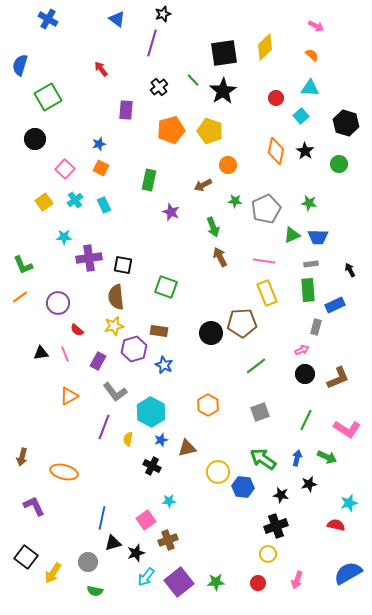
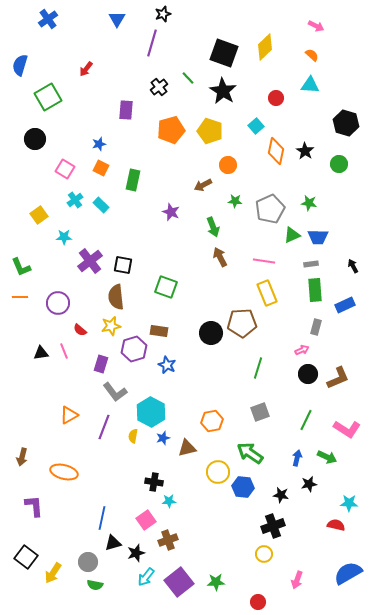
blue cross at (48, 19): rotated 24 degrees clockwise
blue triangle at (117, 19): rotated 24 degrees clockwise
black square at (224, 53): rotated 28 degrees clockwise
red arrow at (101, 69): moved 15 px left; rotated 105 degrees counterclockwise
green line at (193, 80): moved 5 px left, 2 px up
cyan triangle at (310, 88): moved 3 px up
black star at (223, 91): rotated 8 degrees counterclockwise
cyan square at (301, 116): moved 45 px left, 10 px down
pink square at (65, 169): rotated 12 degrees counterclockwise
green rectangle at (149, 180): moved 16 px left
yellow square at (44, 202): moved 5 px left, 13 px down
cyan rectangle at (104, 205): moved 3 px left; rotated 21 degrees counterclockwise
gray pentagon at (266, 209): moved 4 px right
purple cross at (89, 258): moved 1 px right, 3 px down; rotated 30 degrees counterclockwise
green L-shape at (23, 265): moved 2 px left, 2 px down
black arrow at (350, 270): moved 3 px right, 4 px up
green rectangle at (308, 290): moved 7 px right
orange line at (20, 297): rotated 35 degrees clockwise
blue rectangle at (335, 305): moved 10 px right
yellow star at (114, 326): moved 3 px left
red semicircle at (77, 330): moved 3 px right
pink line at (65, 354): moved 1 px left, 3 px up
purple rectangle at (98, 361): moved 3 px right, 3 px down; rotated 12 degrees counterclockwise
blue star at (164, 365): moved 3 px right
green line at (256, 366): moved 2 px right, 2 px down; rotated 35 degrees counterclockwise
black circle at (305, 374): moved 3 px right
orange triangle at (69, 396): moved 19 px down
orange hexagon at (208, 405): moved 4 px right, 16 px down; rotated 20 degrees clockwise
yellow semicircle at (128, 439): moved 5 px right, 3 px up
blue star at (161, 440): moved 2 px right, 2 px up
green arrow at (263, 459): moved 13 px left, 6 px up
black cross at (152, 466): moved 2 px right, 16 px down; rotated 18 degrees counterclockwise
cyan star at (349, 503): rotated 18 degrees clockwise
purple L-shape at (34, 506): rotated 20 degrees clockwise
black cross at (276, 526): moved 3 px left
yellow circle at (268, 554): moved 4 px left
red circle at (258, 583): moved 19 px down
green semicircle at (95, 591): moved 6 px up
